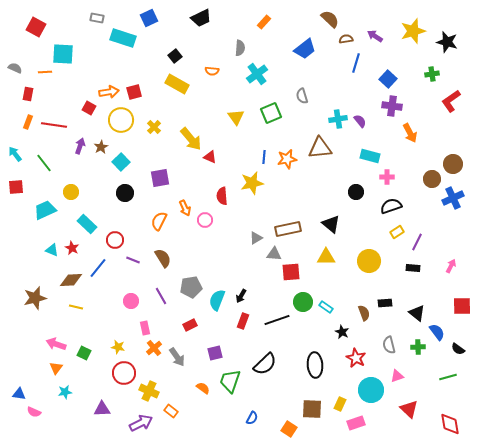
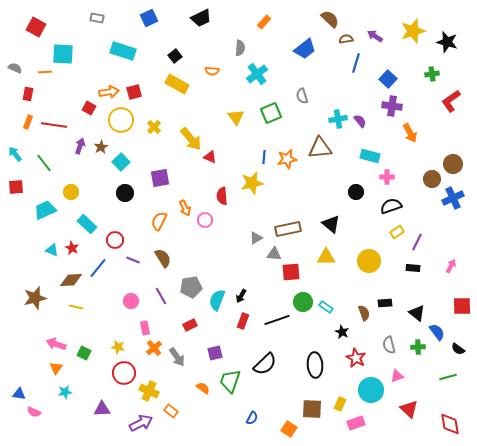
cyan rectangle at (123, 38): moved 13 px down
